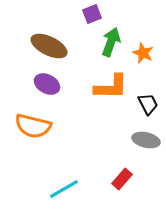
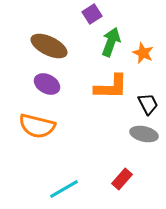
purple square: rotated 12 degrees counterclockwise
orange semicircle: moved 4 px right
gray ellipse: moved 2 px left, 6 px up
